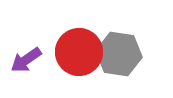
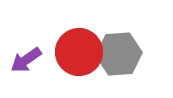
gray hexagon: rotated 12 degrees counterclockwise
